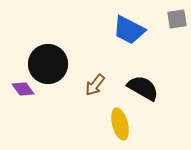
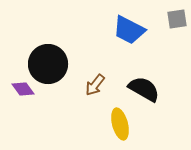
black semicircle: moved 1 px right, 1 px down
